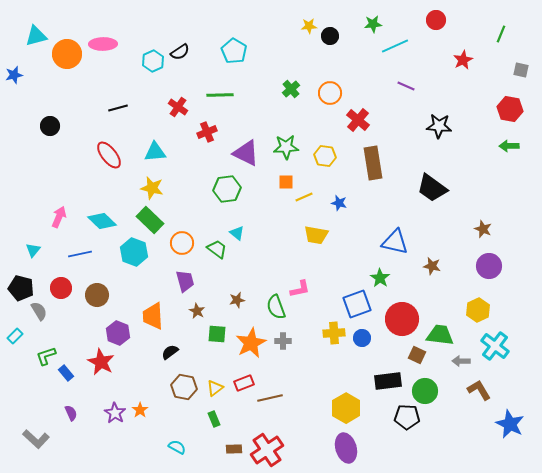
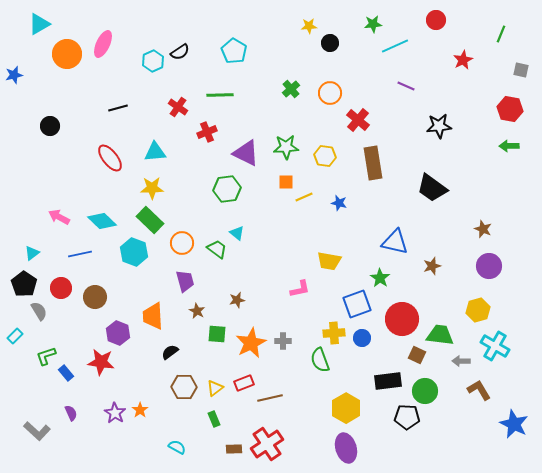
cyan triangle at (36, 36): moved 3 px right, 12 px up; rotated 15 degrees counterclockwise
black circle at (330, 36): moved 7 px down
pink ellipse at (103, 44): rotated 64 degrees counterclockwise
black star at (439, 126): rotated 10 degrees counterclockwise
red ellipse at (109, 155): moved 1 px right, 3 px down
yellow star at (152, 188): rotated 15 degrees counterclockwise
pink arrow at (59, 217): rotated 85 degrees counterclockwise
yellow trapezoid at (316, 235): moved 13 px right, 26 px down
cyan triangle at (33, 250): moved 1 px left, 3 px down; rotated 14 degrees clockwise
brown star at (432, 266): rotated 30 degrees counterclockwise
black pentagon at (21, 288): moved 3 px right, 4 px up; rotated 20 degrees clockwise
brown circle at (97, 295): moved 2 px left, 2 px down
green semicircle at (276, 307): moved 44 px right, 53 px down
yellow hexagon at (478, 310): rotated 10 degrees clockwise
cyan cross at (495, 346): rotated 8 degrees counterclockwise
red star at (101, 362): rotated 20 degrees counterclockwise
brown hexagon at (184, 387): rotated 10 degrees counterclockwise
blue star at (510, 424): moved 4 px right
gray L-shape at (36, 439): moved 1 px right, 8 px up
red cross at (267, 450): moved 6 px up
